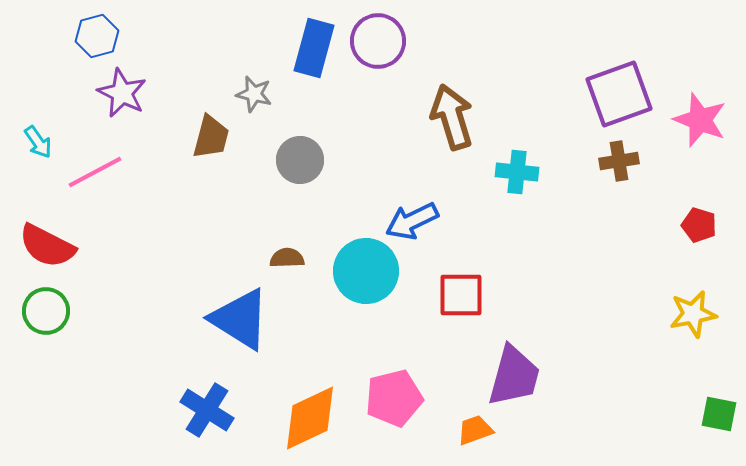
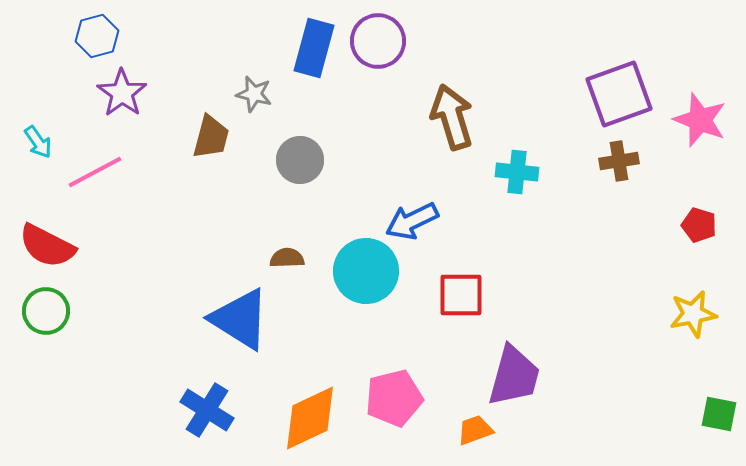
purple star: rotated 9 degrees clockwise
